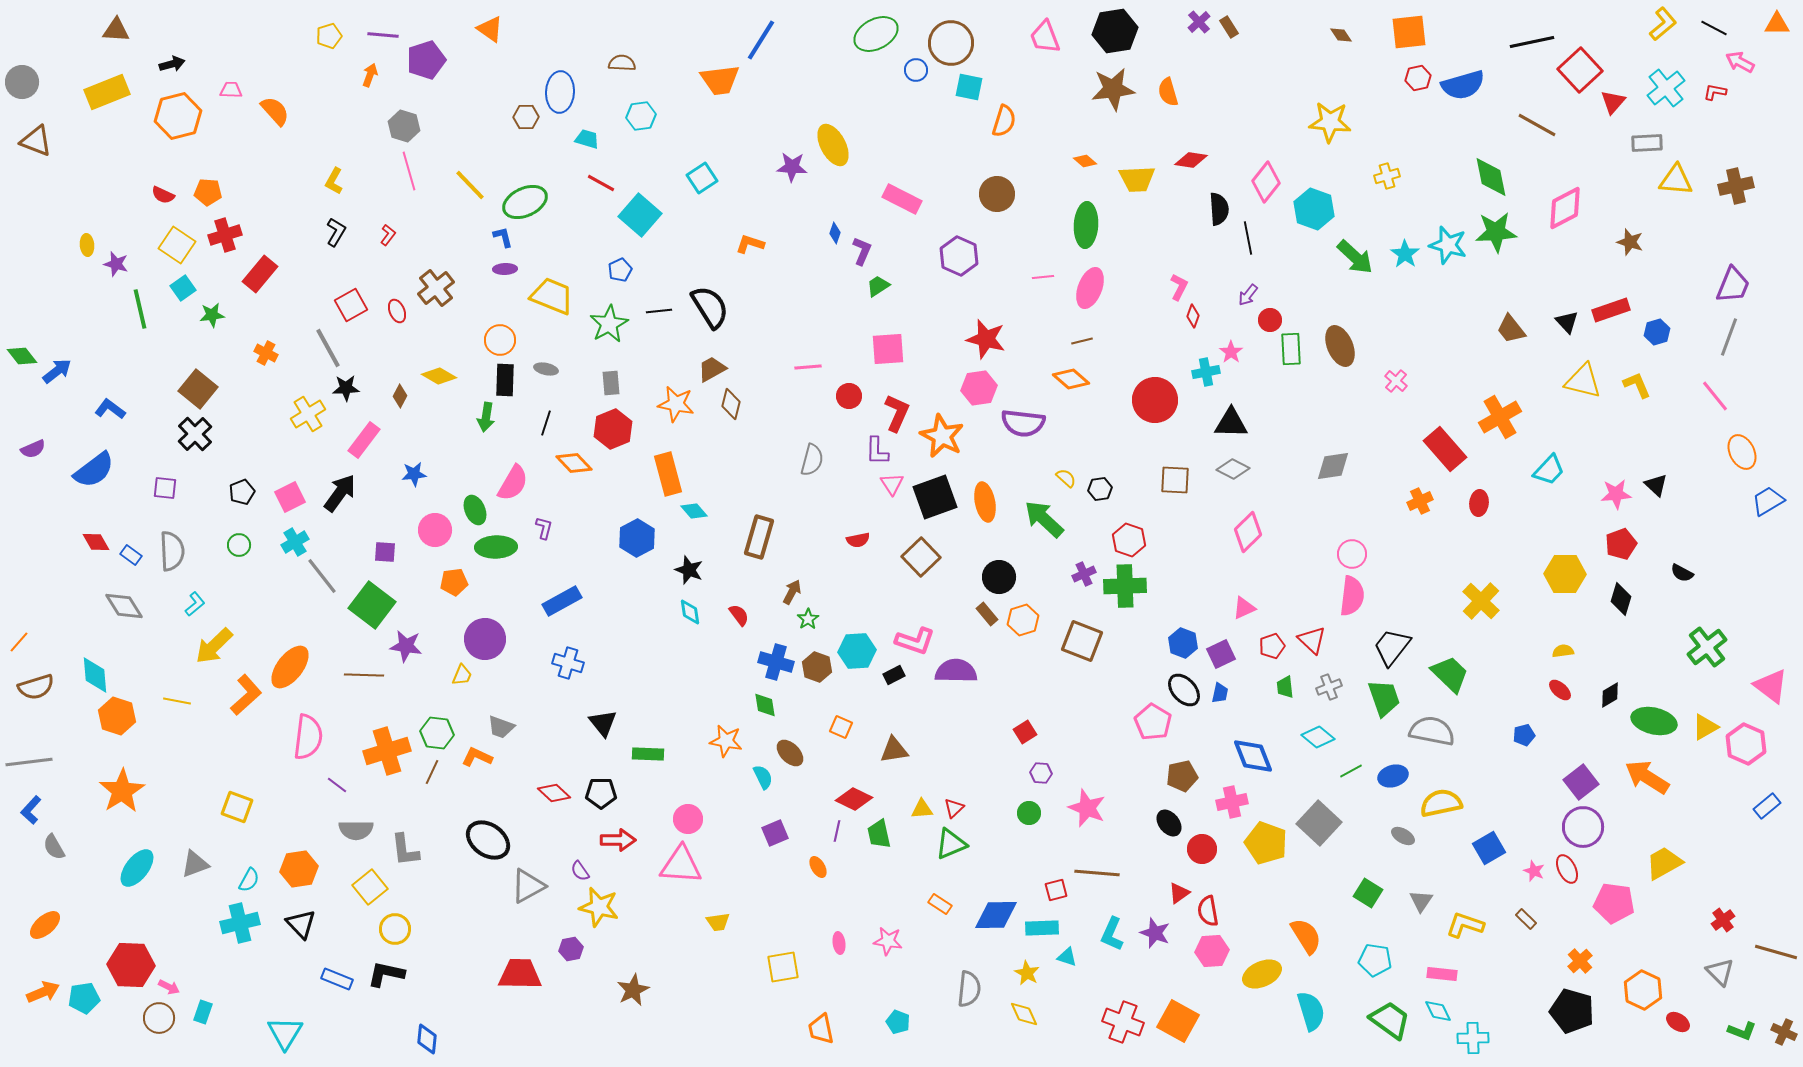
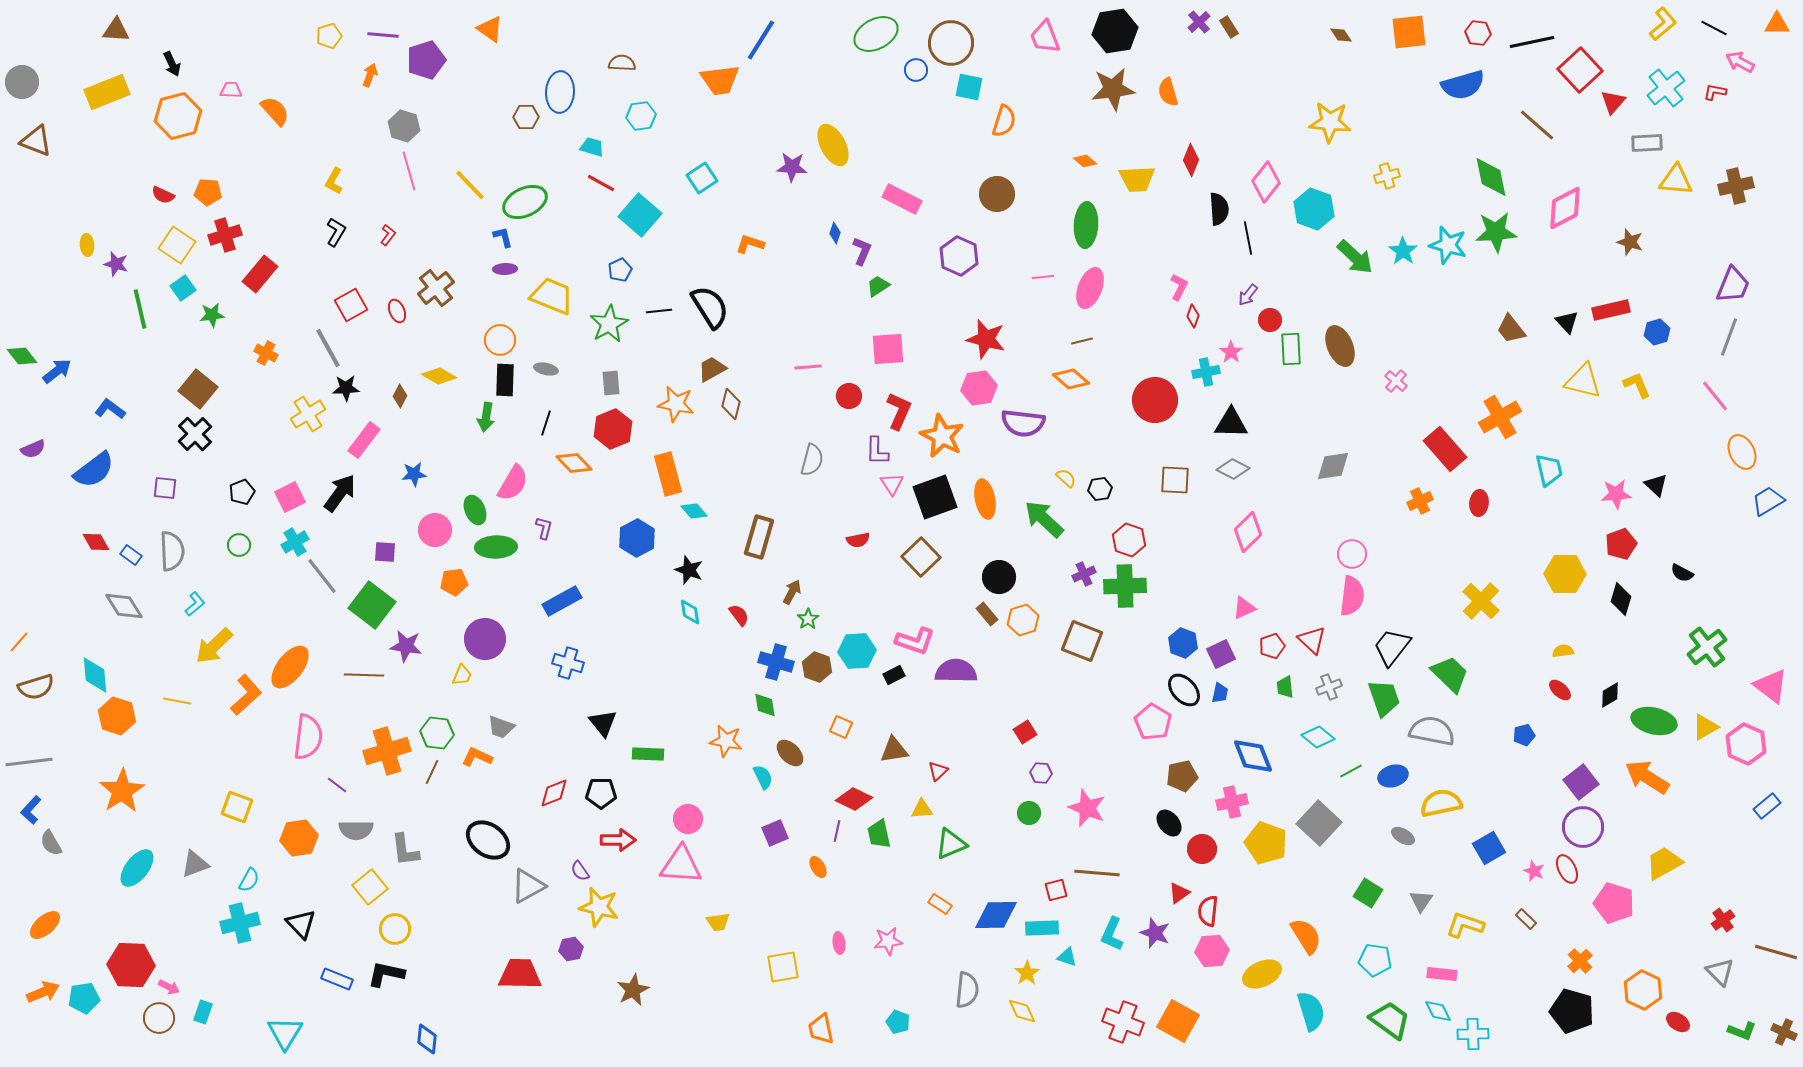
black arrow at (172, 64): rotated 80 degrees clockwise
red hexagon at (1418, 78): moved 60 px right, 45 px up; rotated 20 degrees clockwise
brown line at (1537, 125): rotated 12 degrees clockwise
cyan trapezoid at (587, 139): moved 5 px right, 8 px down
red diamond at (1191, 160): rotated 76 degrees counterclockwise
cyan star at (1405, 254): moved 2 px left, 3 px up
red rectangle at (1611, 310): rotated 6 degrees clockwise
red L-shape at (897, 413): moved 2 px right, 2 px up
cyan trapezoid at (1549, 470): rotated 56 degrees counterclockwise
orange ellipse at (985, 502): moved 3 px up
red diamond at (554, 793): rotated 64 degrees counterclockwise
red triangle at (954, 808): moved 16 px left, 37 px up
gray semicircle at (54, 847): moved 3 px left, 4 px up
orange hexagon at (299, 869): moved 31 px up
pink pentagon at (1614, 903): rotated 9 degrees clockwise
red semicircle at (1208, 911): rotated 16 degrees clockwise
pink star at (888, 941): rotated 16 degrees counterclockwise
yellow star at (1027, 973): rotated 10 degrees clockwise
gray semicircle at (969, 989): moved 2 px left, 1 px down
yellow diamond at (1024, 1014): moved 2 px left, 3 px up
cyan cross at (1473, 1038): moved 4 px up
